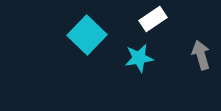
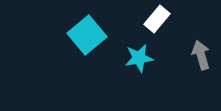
white rectangle: moved 4 px right; rotated 16 degrees counterclockwise
cyan square: rotated 6 degrees clockwise
